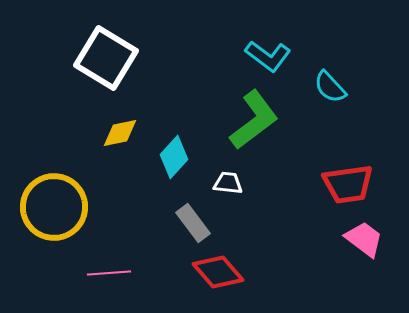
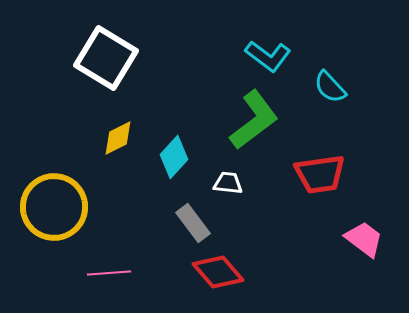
yellow diamond: moved 2 px left, 5 px down; rotated 15 degrees counterclockwise
red trapezoid: moved 28 px left, 10 px up
